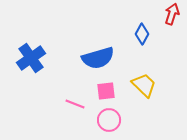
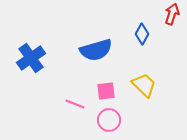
blue semicircle: moved 2 px left, 8 px up
